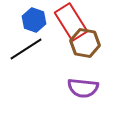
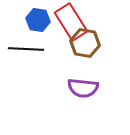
blue hexagon: moved 4 px right; rotated 10 degrees counterclockwise
black line: rotated 36 degrees clockwise
